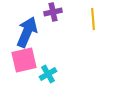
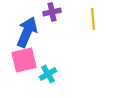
purple cross: moved 1 px left
